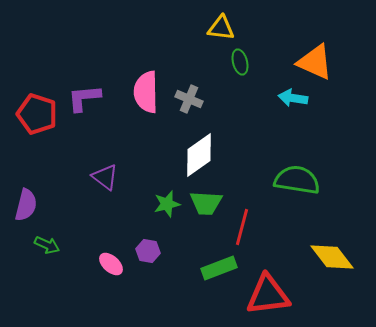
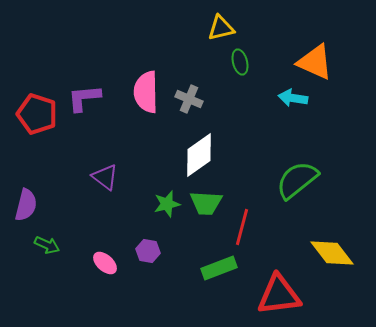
yellow triangle: rotated 20 degrees counterclockwise
green semicircle: rotated 48 degrees counterclockwise
yellow diamond: moved 4 px up
pink ellipse: moved 6 px left, 1 px up
red triangle: moved 11 px right
